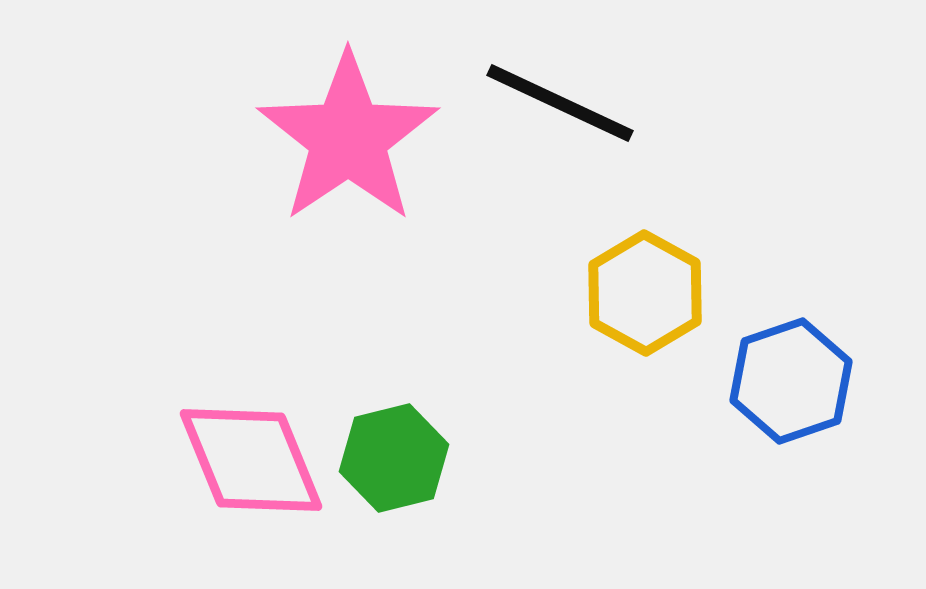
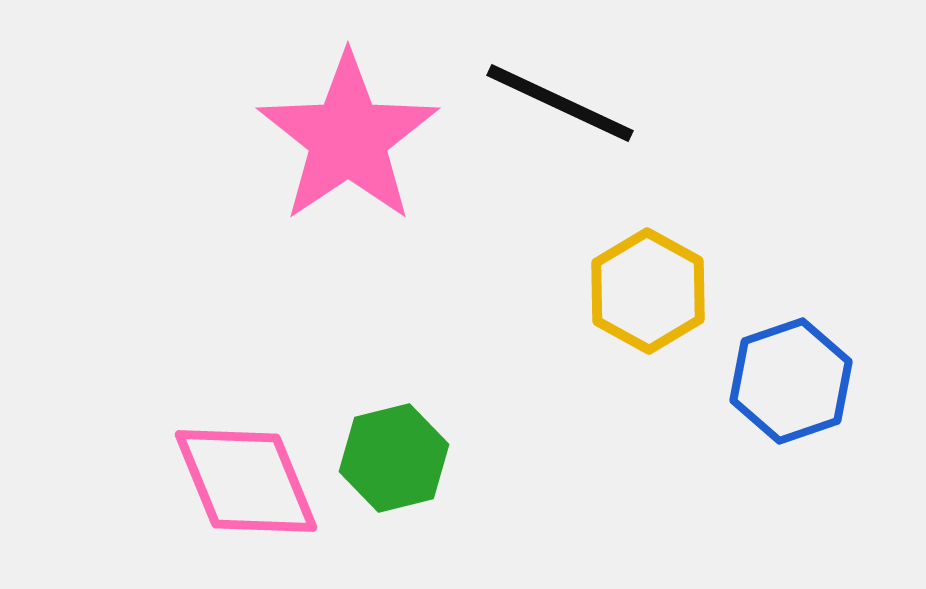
yellow hexagon: moved 3 px right, 2 px up
pink diamond: moved 5 px left, 21 px down
